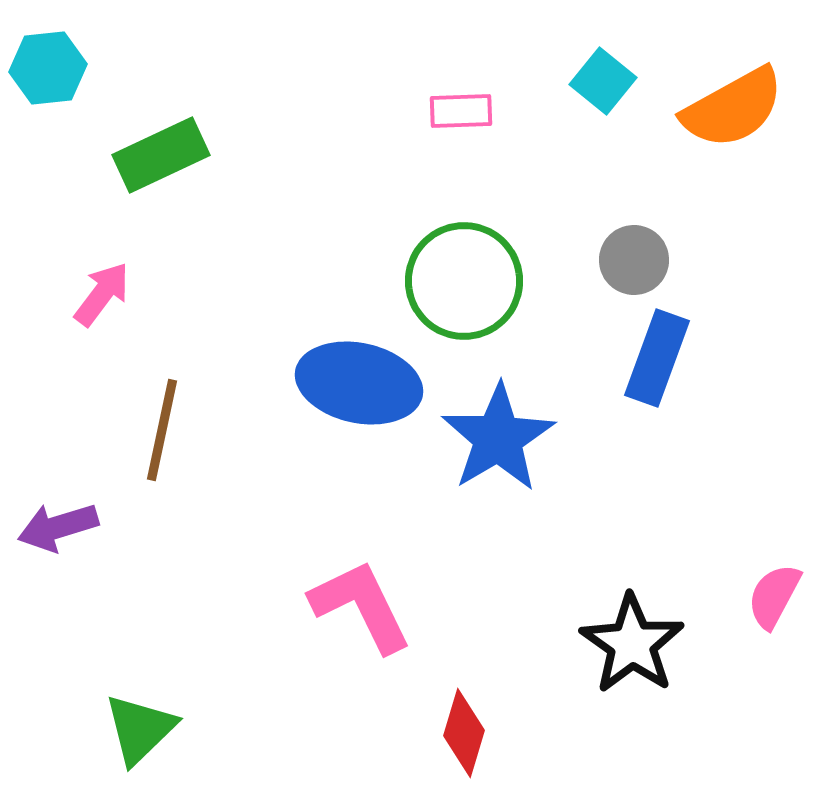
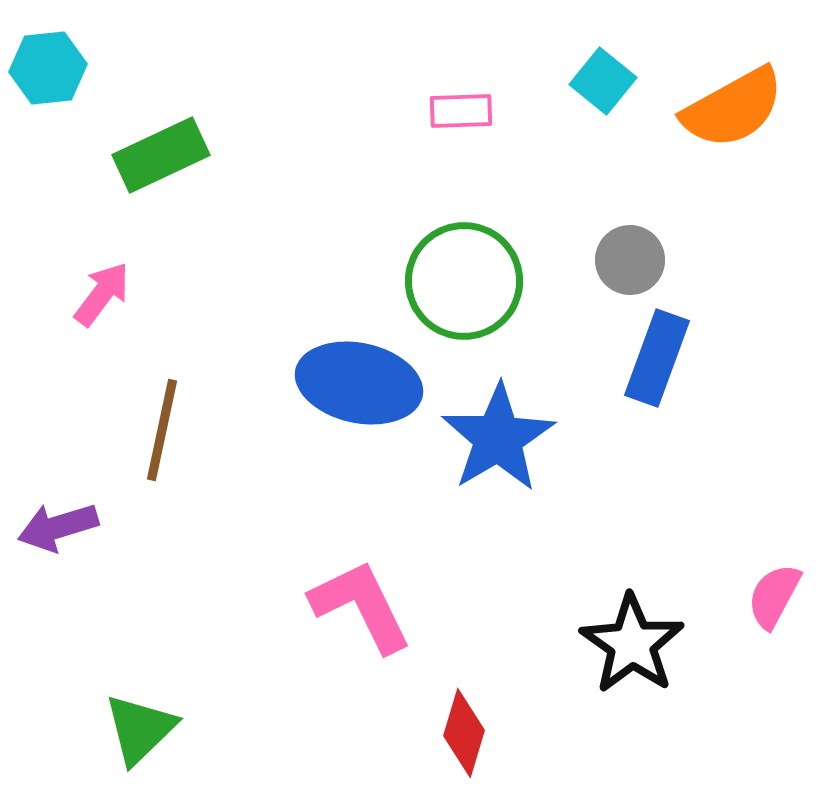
gray circle: moved 4 px left
